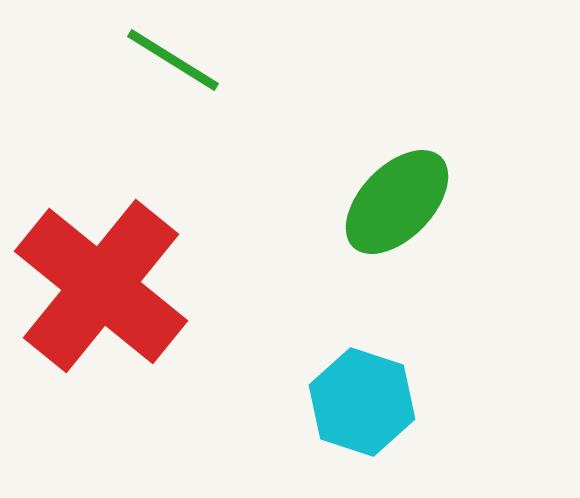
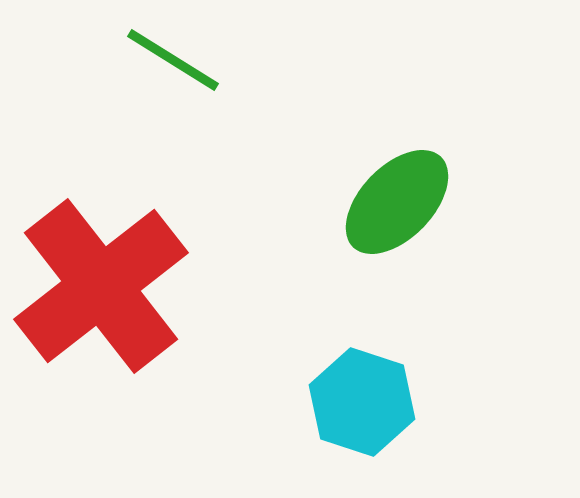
red cross: rotated 13 degrees clockwise
